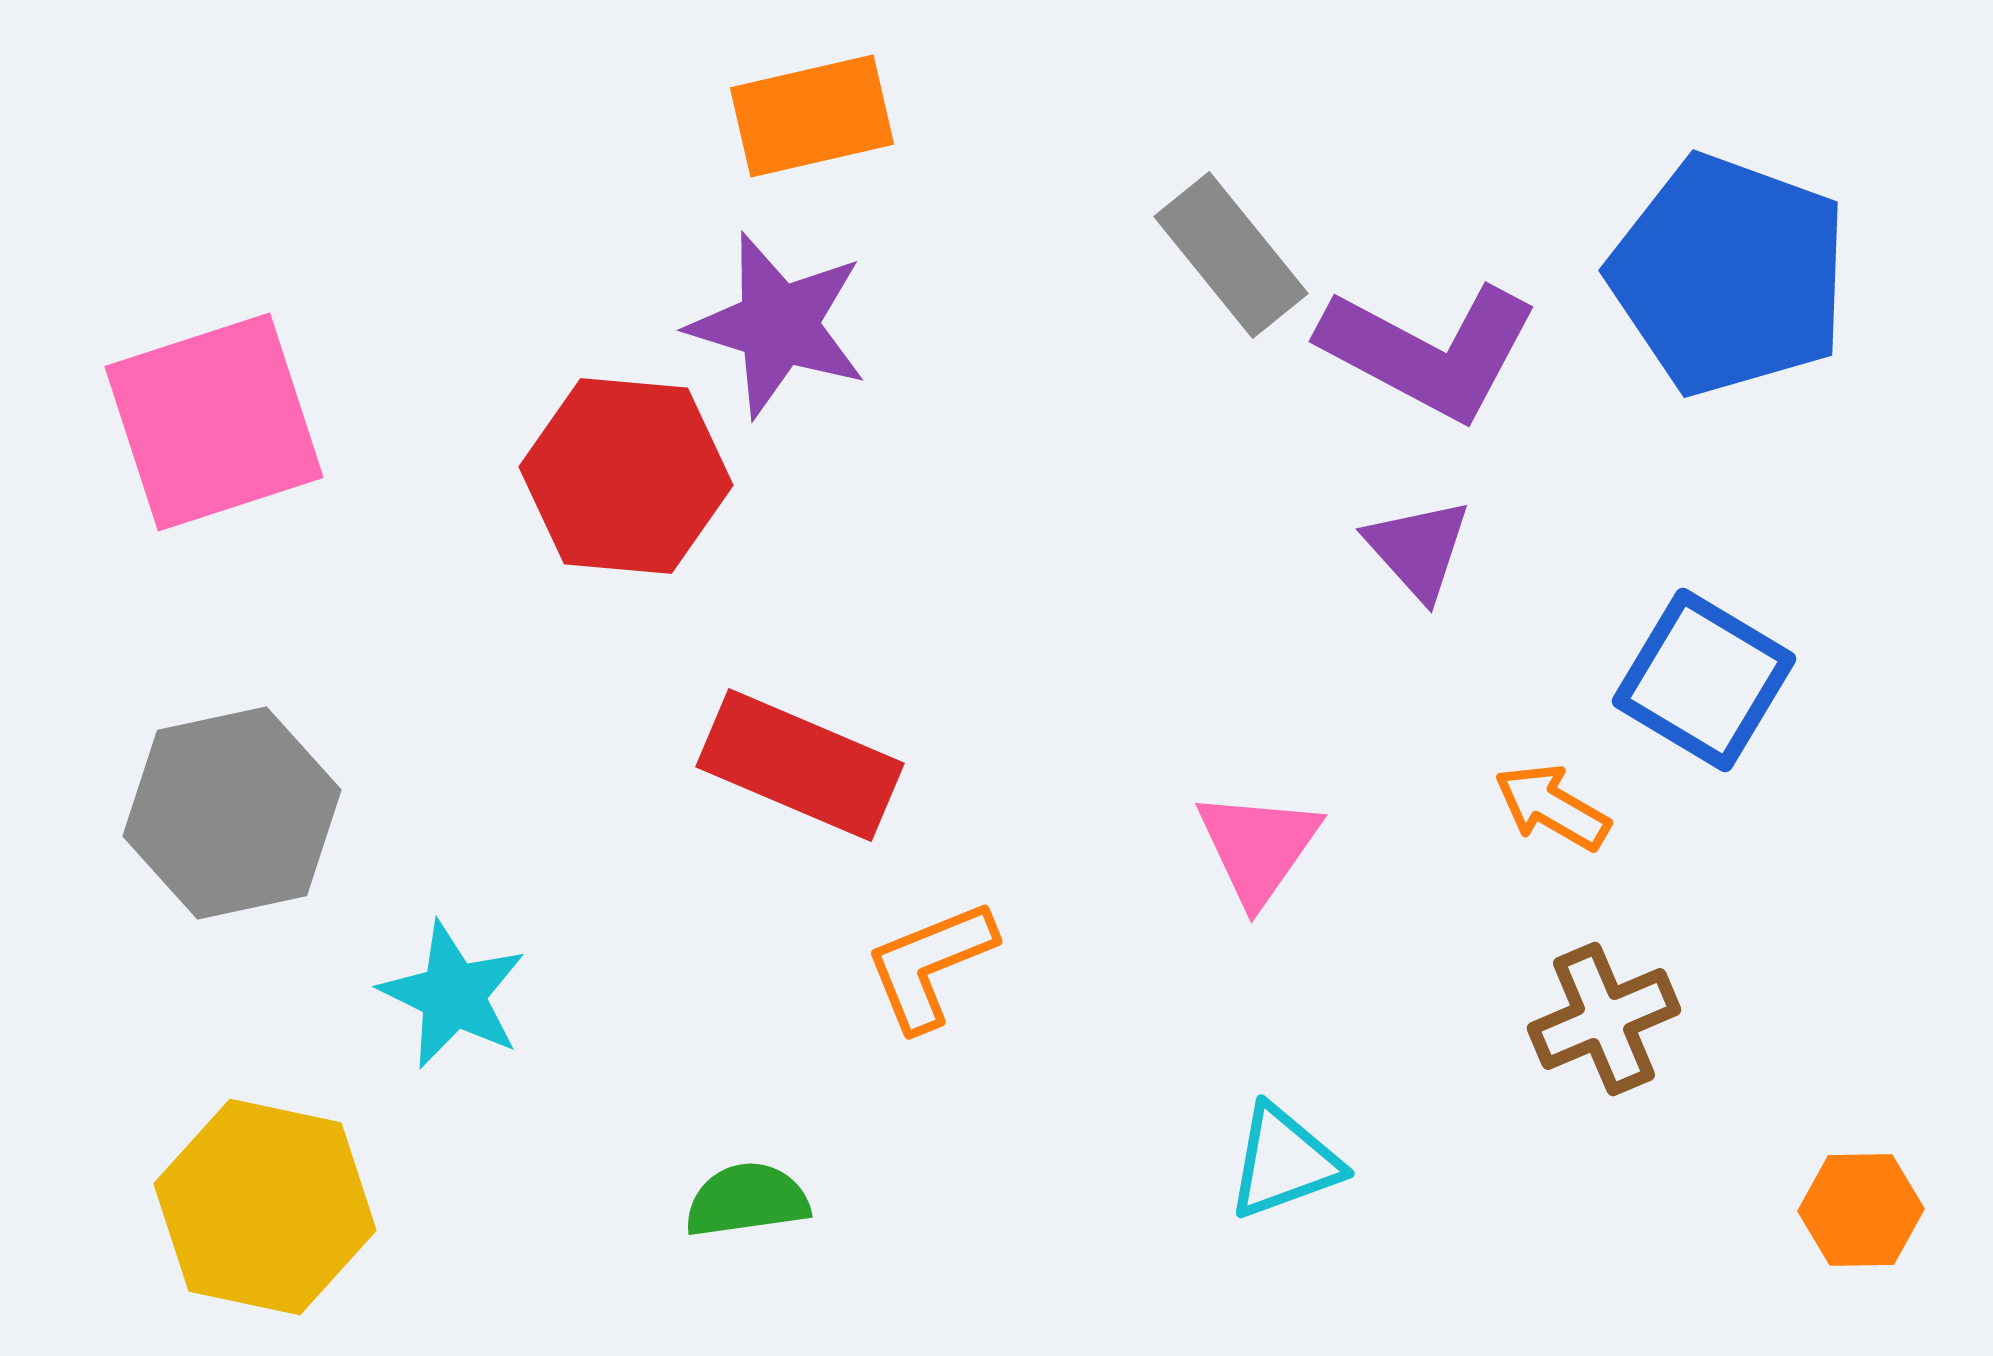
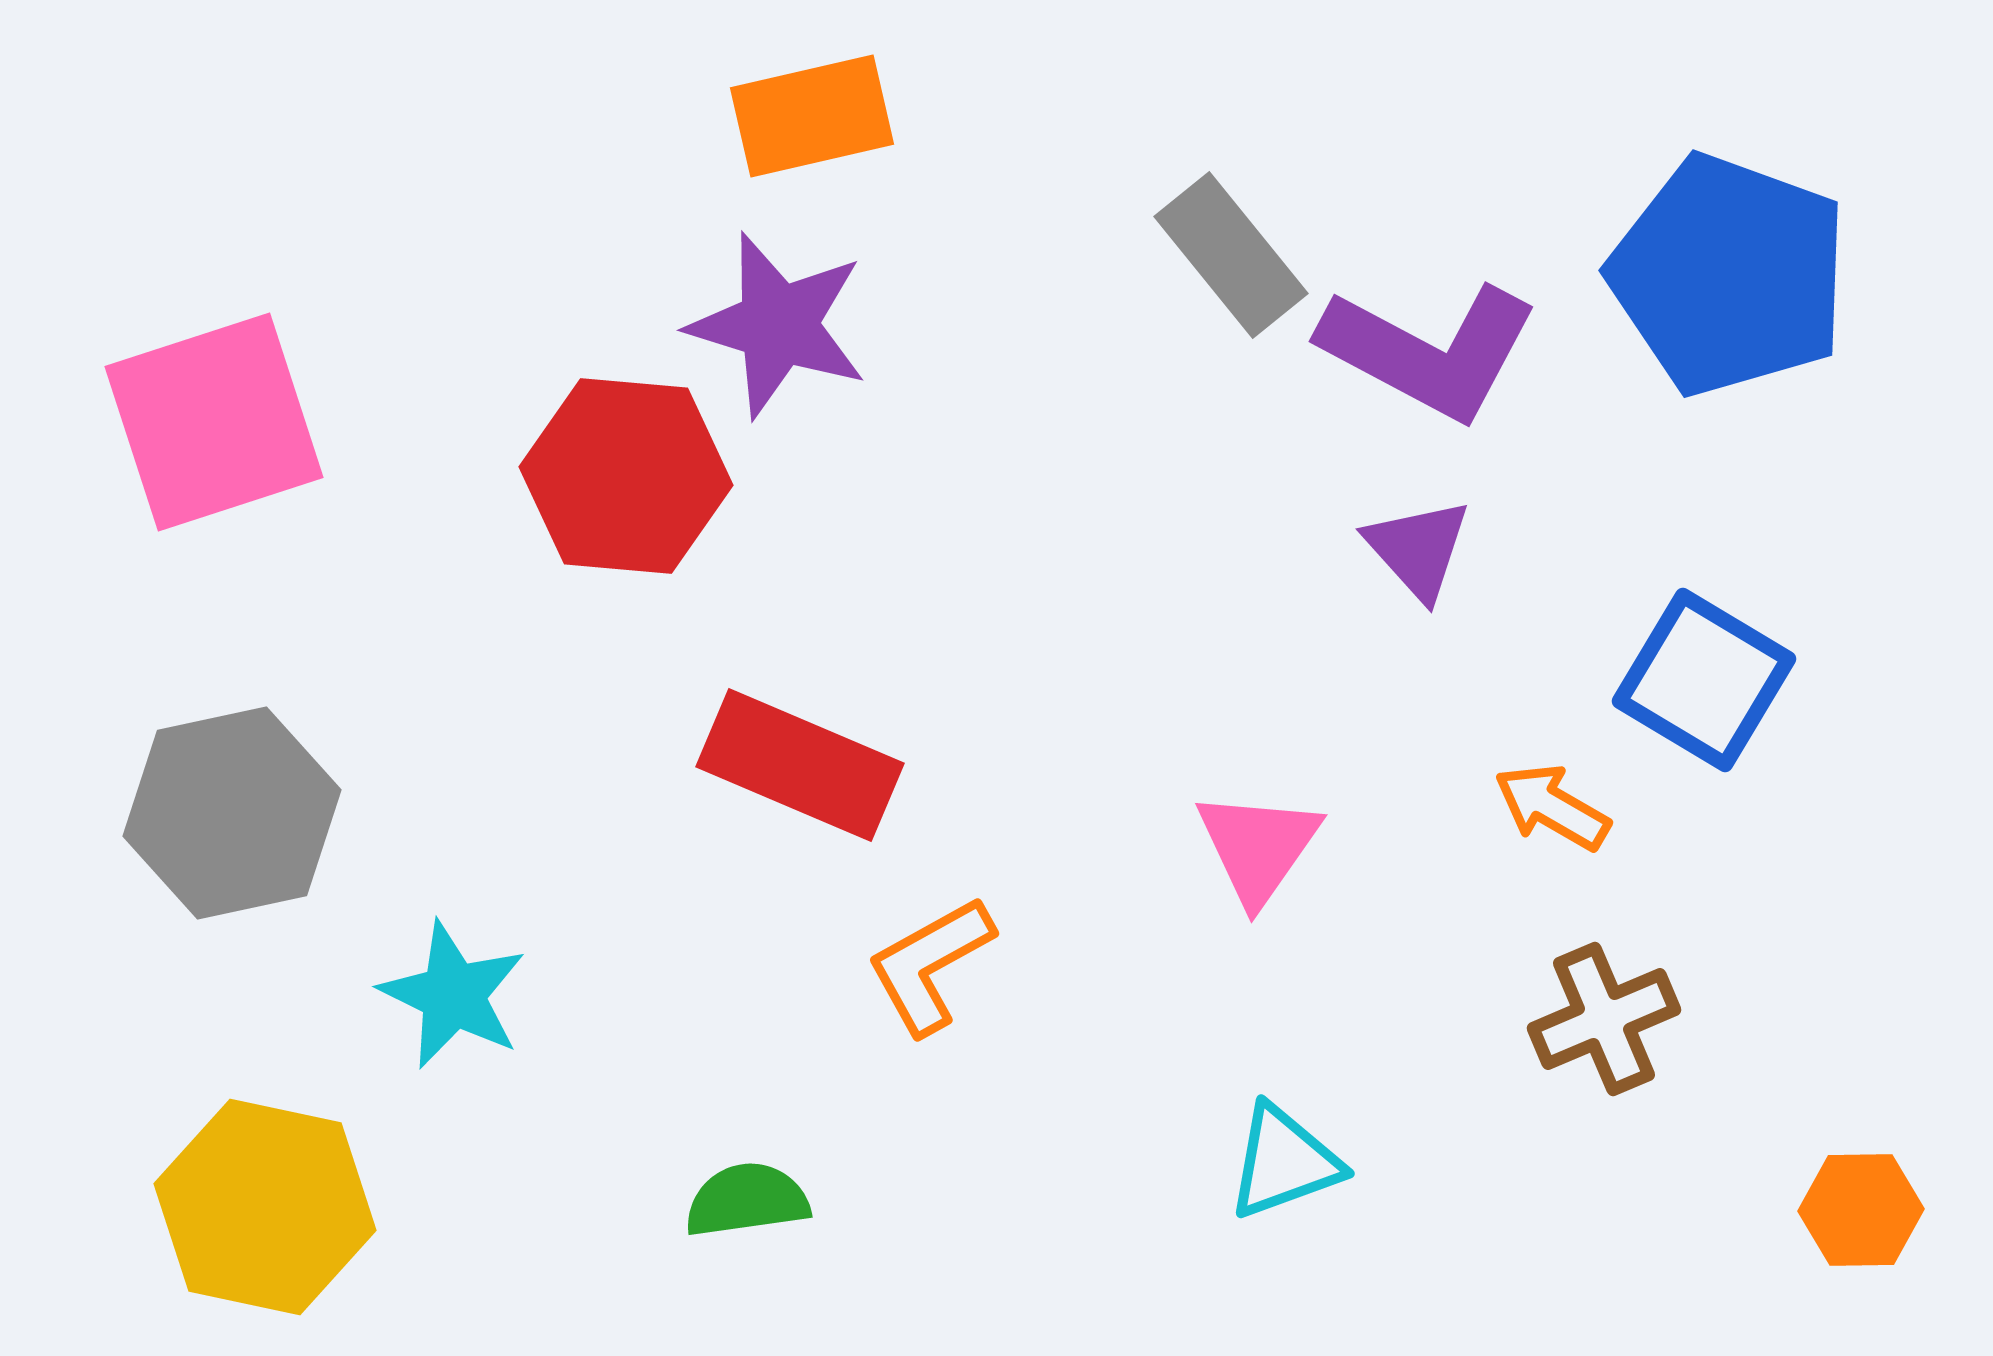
orange L-shape: rotated 7 degrees counterclockwise
